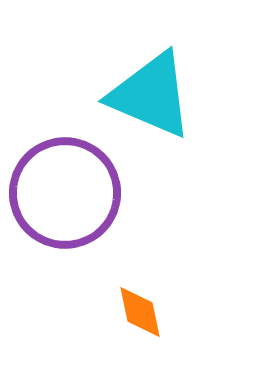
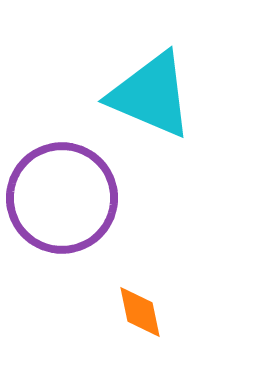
purple circle: moved 3 px left, 5 px down
